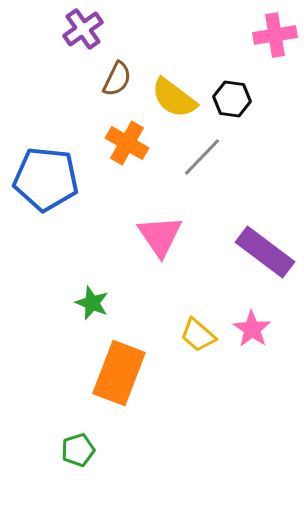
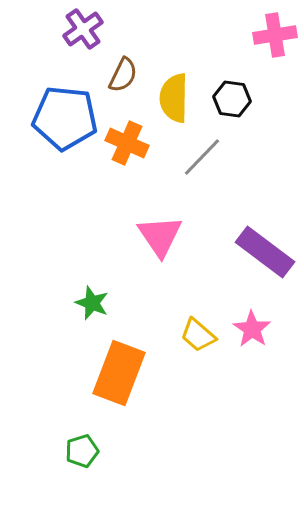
brown semicircle: moved 6 px right, 4 px up
yellow semicircle: rotated 54 degrees clockwise
orange cross: rotated 6 degrees counterclockwise
blue pentagon: moved 19 px right, 61 px up
green pentagon: moved 4 px right, 1 px down
